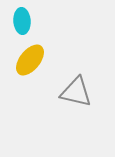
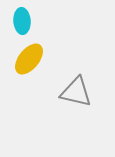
yellow ellipse: moved 1 px left, 1 px up
